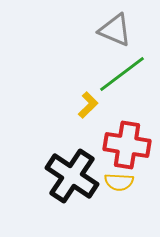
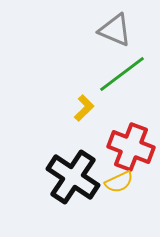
yellow L-shape: moved 4 px left, 3 px down
red cross: moved 4 px right, 2 px down; rotated 12 degrees clockwise
black cross: moved 1 px right, 1 px down
yellow semicircle: rotated 28 degrees counterclockwise
